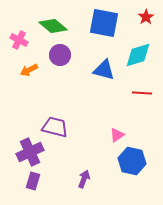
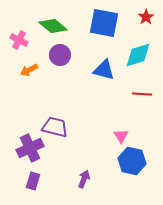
red line: moved 1 px down
pink triangle: moved 4 px right, 1 px down; rotated 28 degrees counterclockwise
purple cross: moved 4 px up
